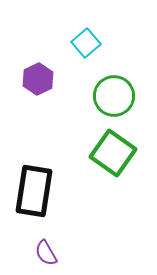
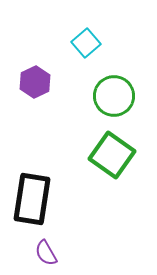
purple hexagon: moved 3 px left, 3 px down
green square: moved 1 px left, 2 px down
black rectangle: moved 2 px left, 8 px down
